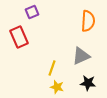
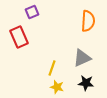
gray triangle: moved 1 px right, 2 px down
black star: moved 2 px left
